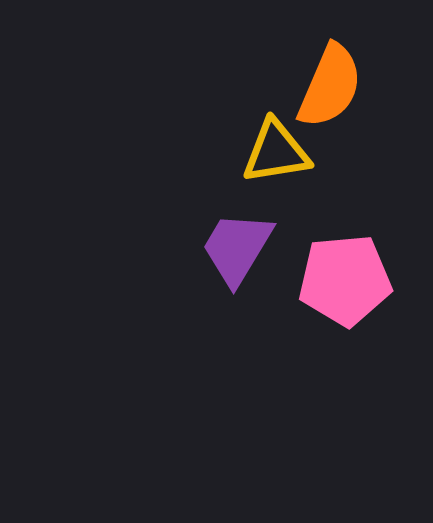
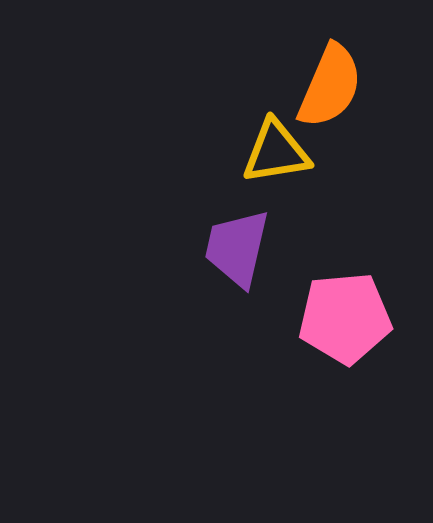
purple trapezoid: rotated 18 degrees counterclockwise
pink pentagon: moved 38 px down
